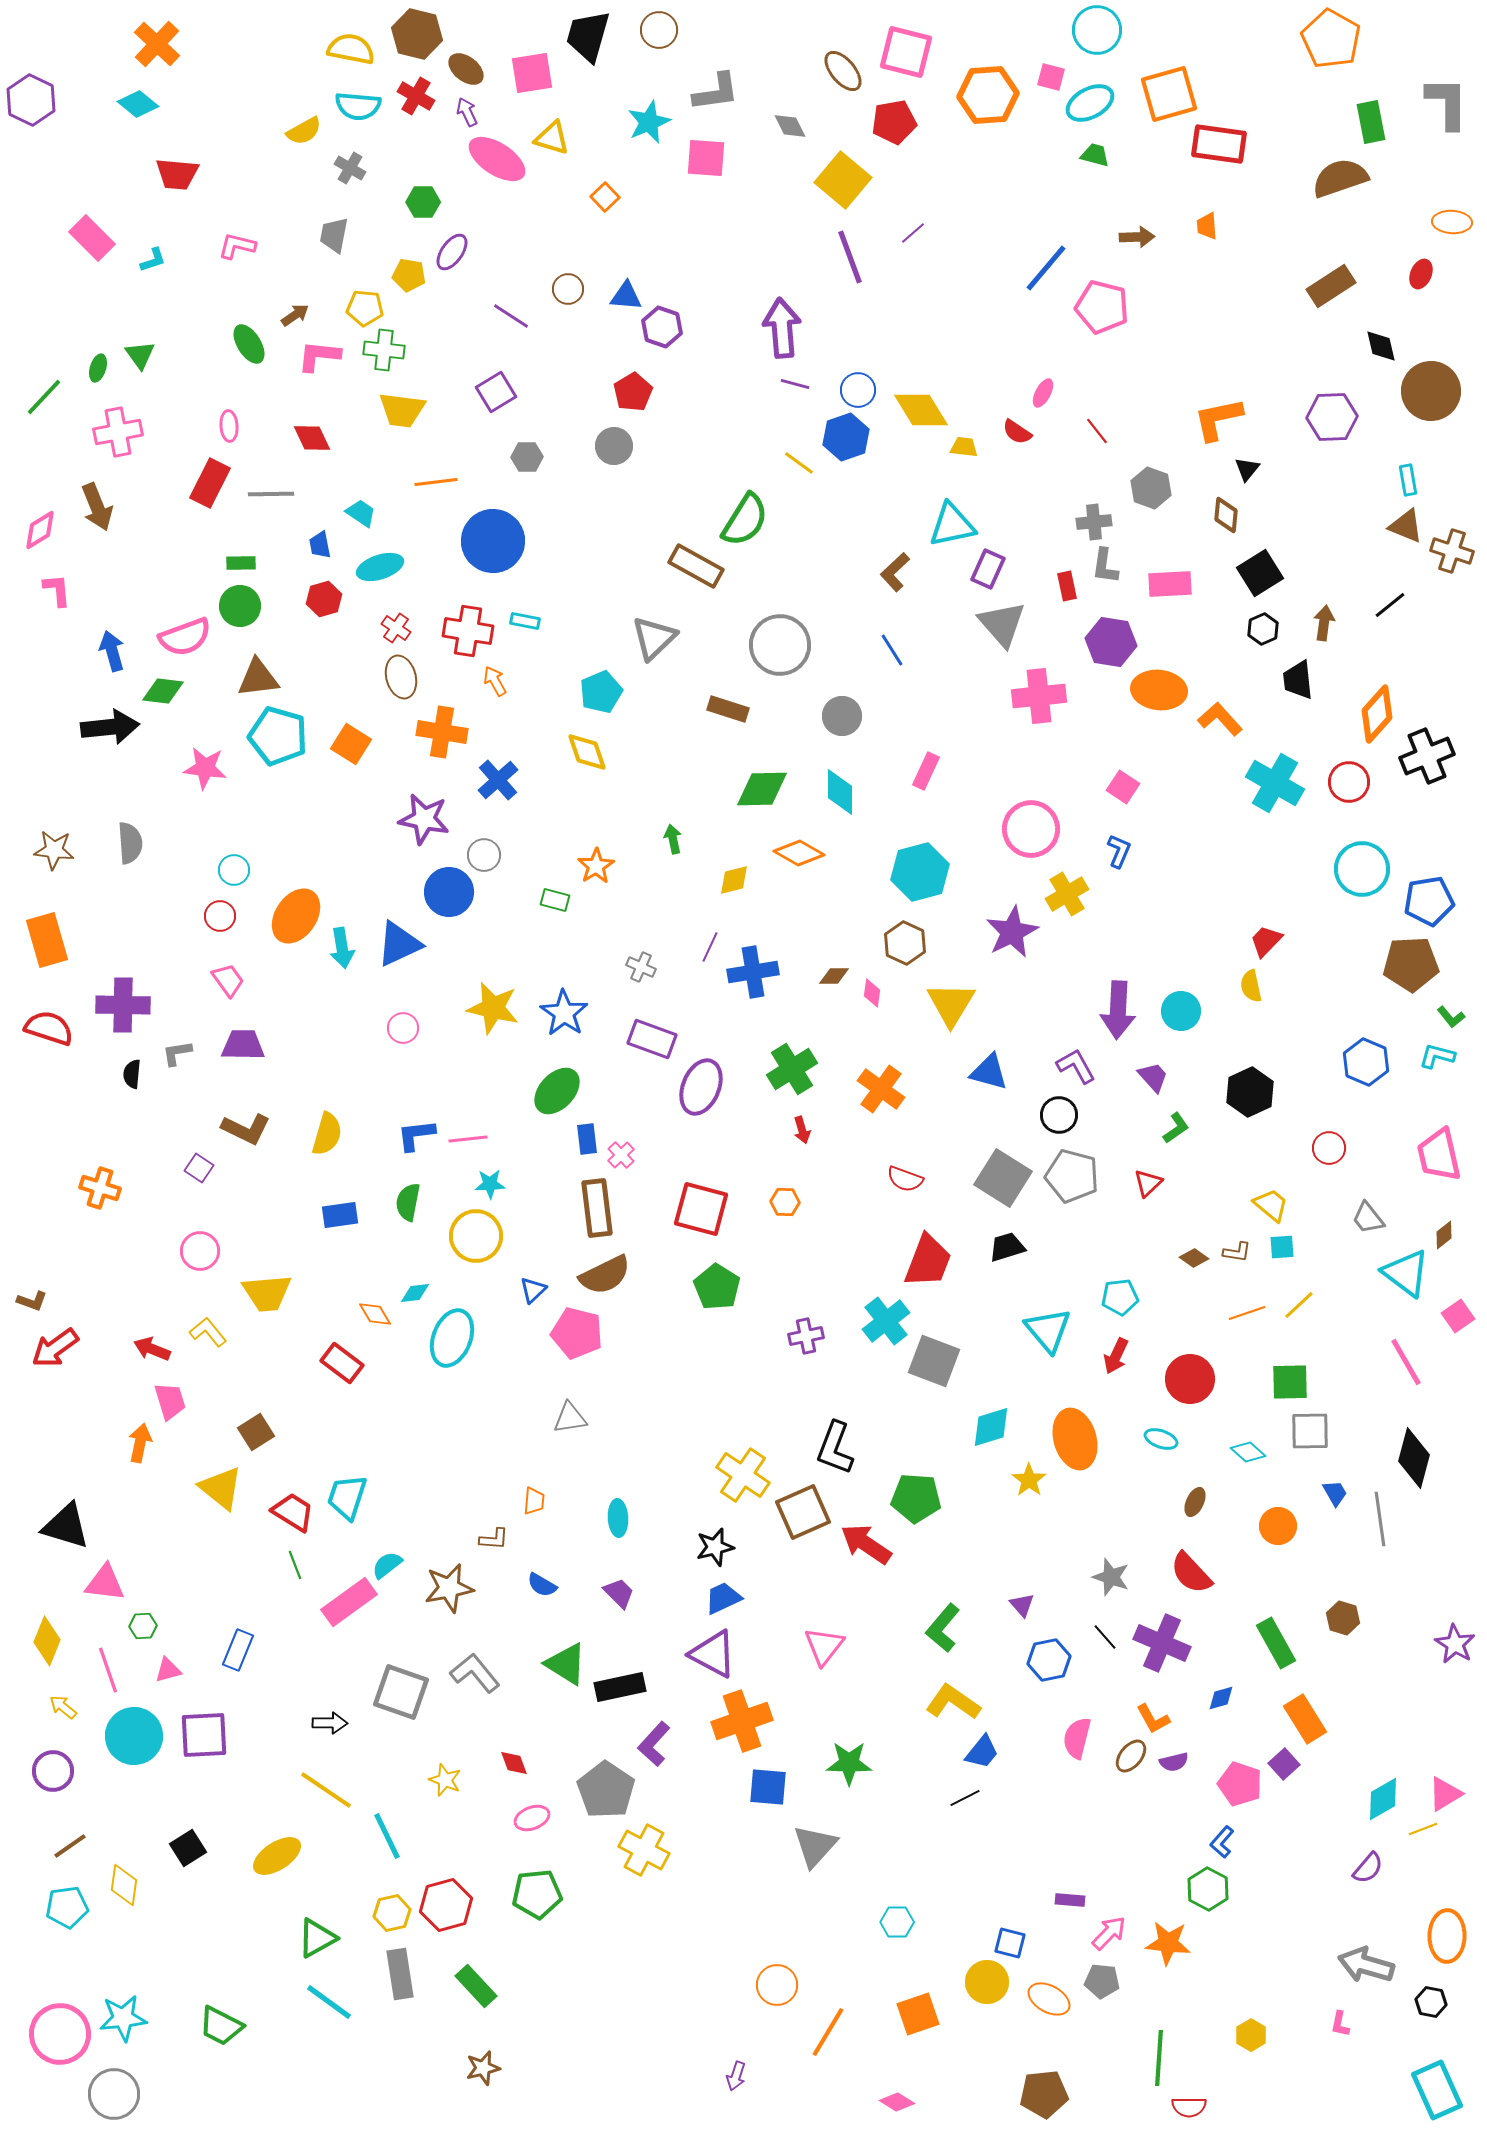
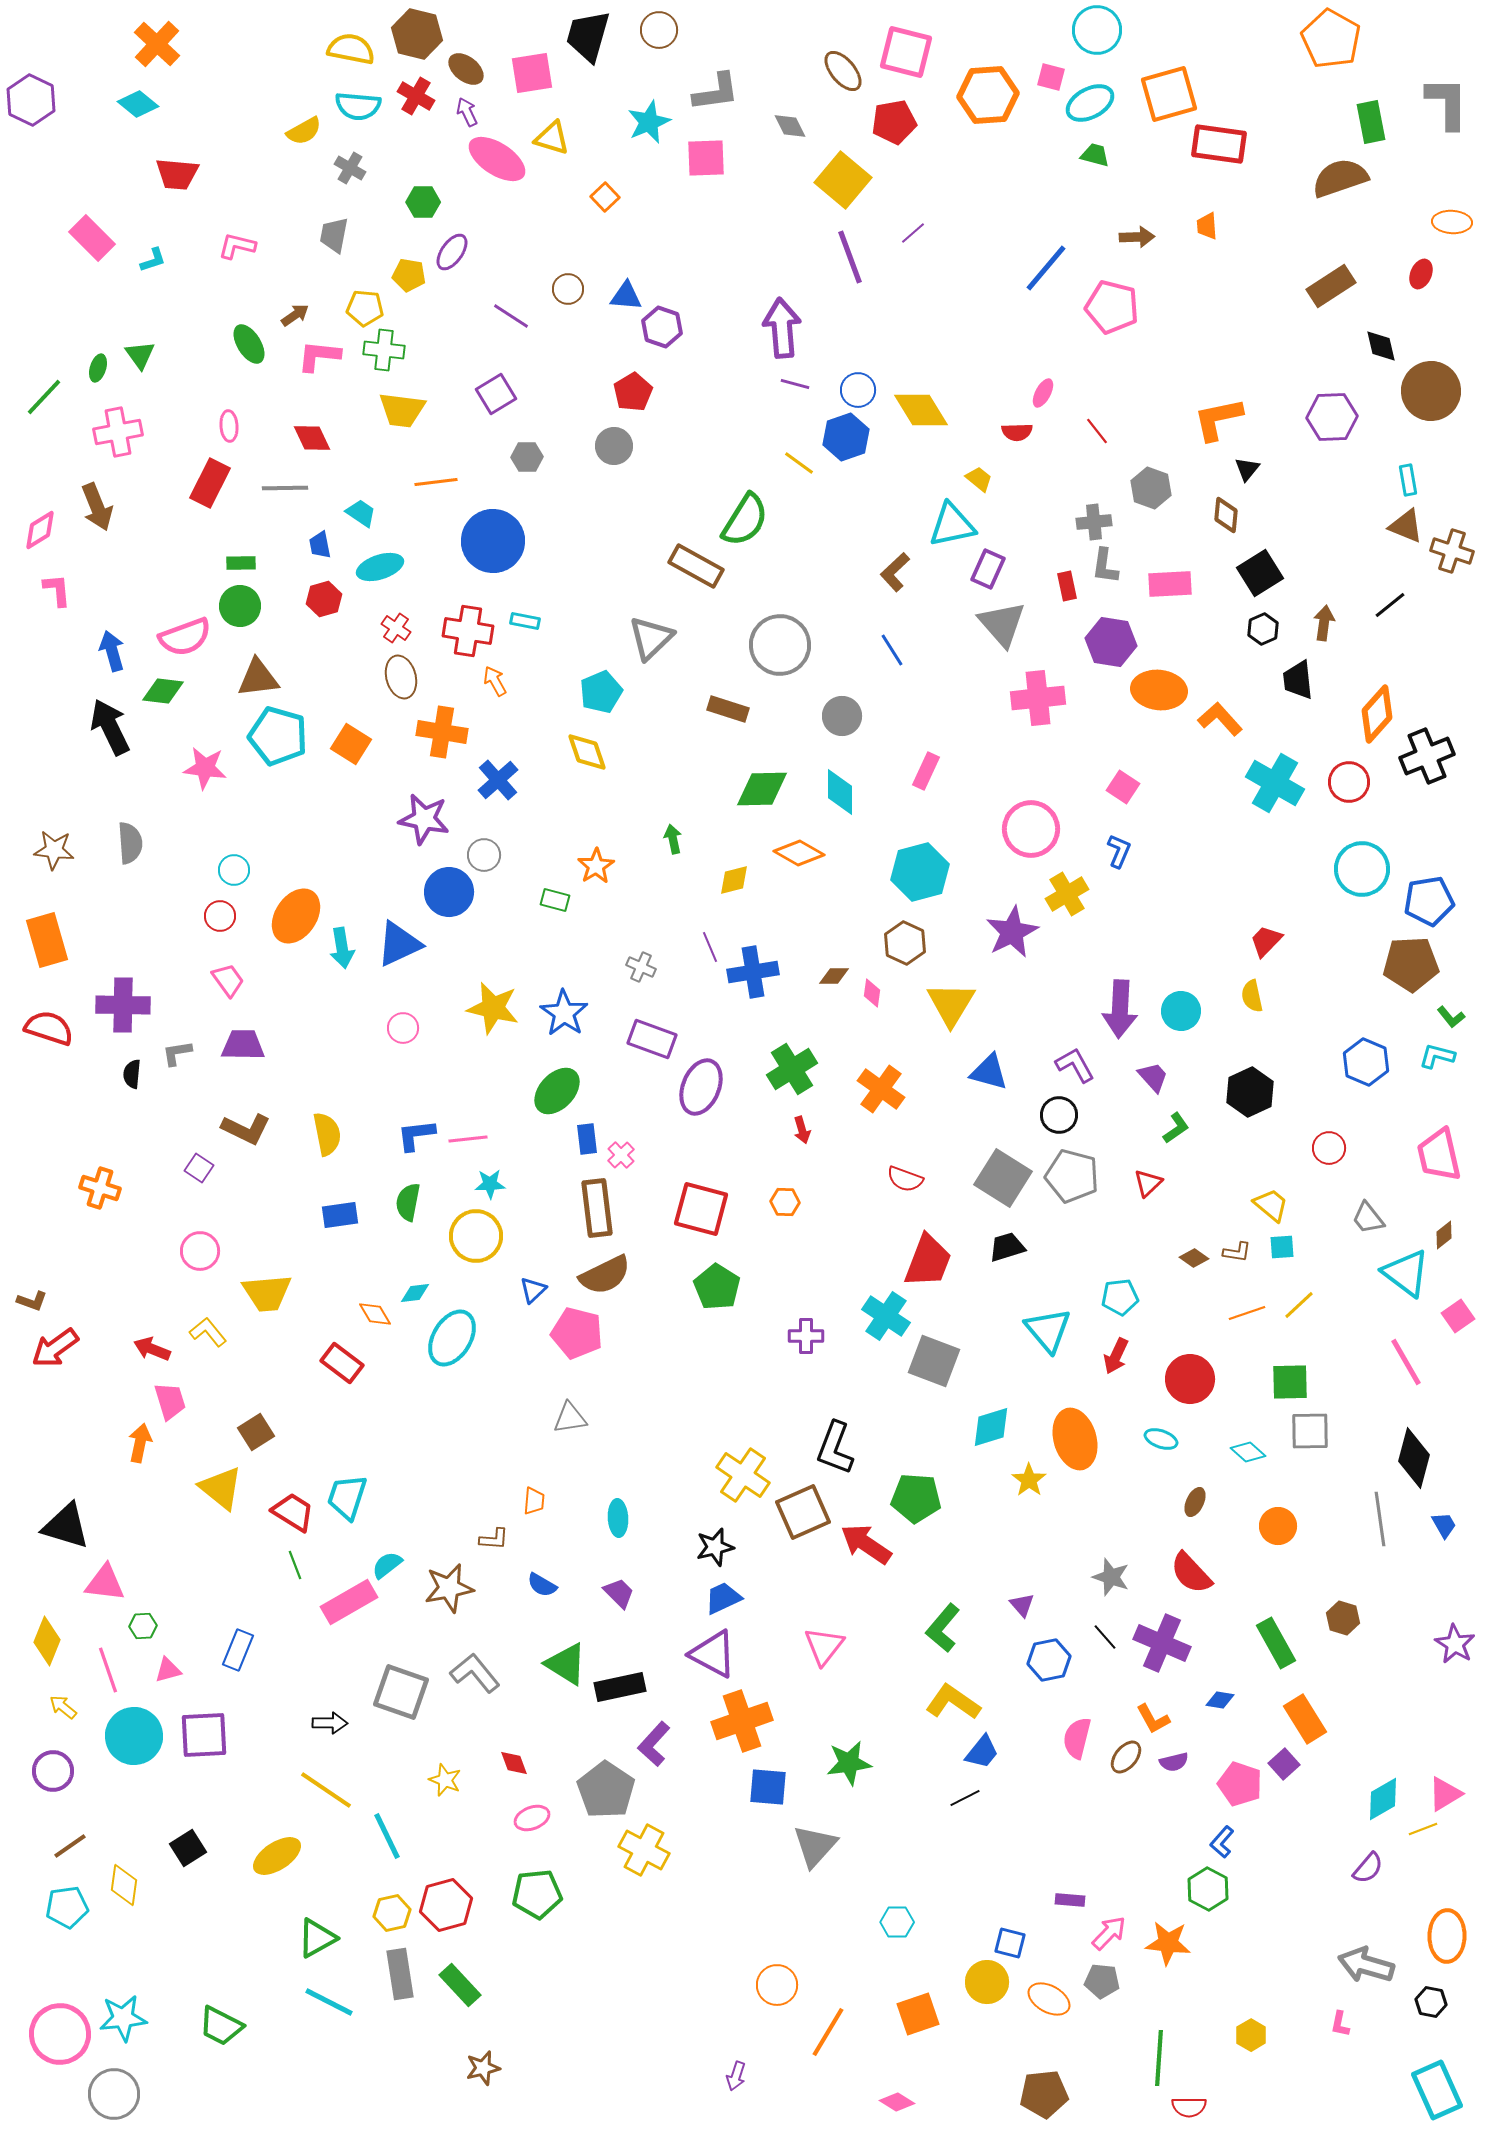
pink square at (706, 158): rotated 6 degrees counterclockwise
pink pentagon at (1102, 307): moved 10 px right
purple square at (496, 392): moved 2 px down
red semicircle at (1017, 432): rotated 36 degrees counterclockwise
yellow trapezoid at (964, 447): moved 15 px right, 32 px down; rotated 32 degrees clockwise
gray line at (271, 494): moved 14 px right, 6 px up
gray triangle at (654, 638): moved 3 px left
pink cross at (1039, 696): moved 1 px left, 2 px down
black arrow at (110, 727): rotated 110 degrees counterclockwise
purple line at (710, 947): rotated 48 degrees counterclockwise
yellow semicircle at (1251, 986): moved 1 px right, 10 px down
purple arrow at (1118, 1010): moved 2 px right, 1 px up
purple L-shape at (1076, 1066): moved 1 px left, 1 px up
yellow semicircle at (327, 1134): rotated 27 degrees counterclockwise
cyan cross at (886, 1321): moved 5 px up; rotated 18 degrees counterclockwise
purple cross at (806, 1336): rotated 12 degrees clockwise
cyan ellipse at (452, 1338): rotated 10 degrees clockwise
blue trapezoid at (1335, 1493): moved 109 px right, 32 px down
pink rectangle at (349, 1602): rotated 6 degrees clockwise
blue diamond at (1221, 1698): moved 1 px left, 2 px down; rotated 24 degrees clockwise
brown ellipse at (1131, 1756): moved 5 px left, 1 px down
green star at (849, 1763): rotated 9 degrees counterclockwise
green rectangle at (476, 1986): moved 16 px left, 1 px up
cyan line at (329, 2002): rotated 9 degrees counterclockwise
